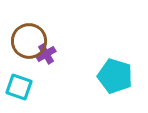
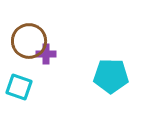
purple cross: rotated 30 degrees clockwise
cyan pentagon: moved 4 px left; rotated 16 degrees counterclockwise
